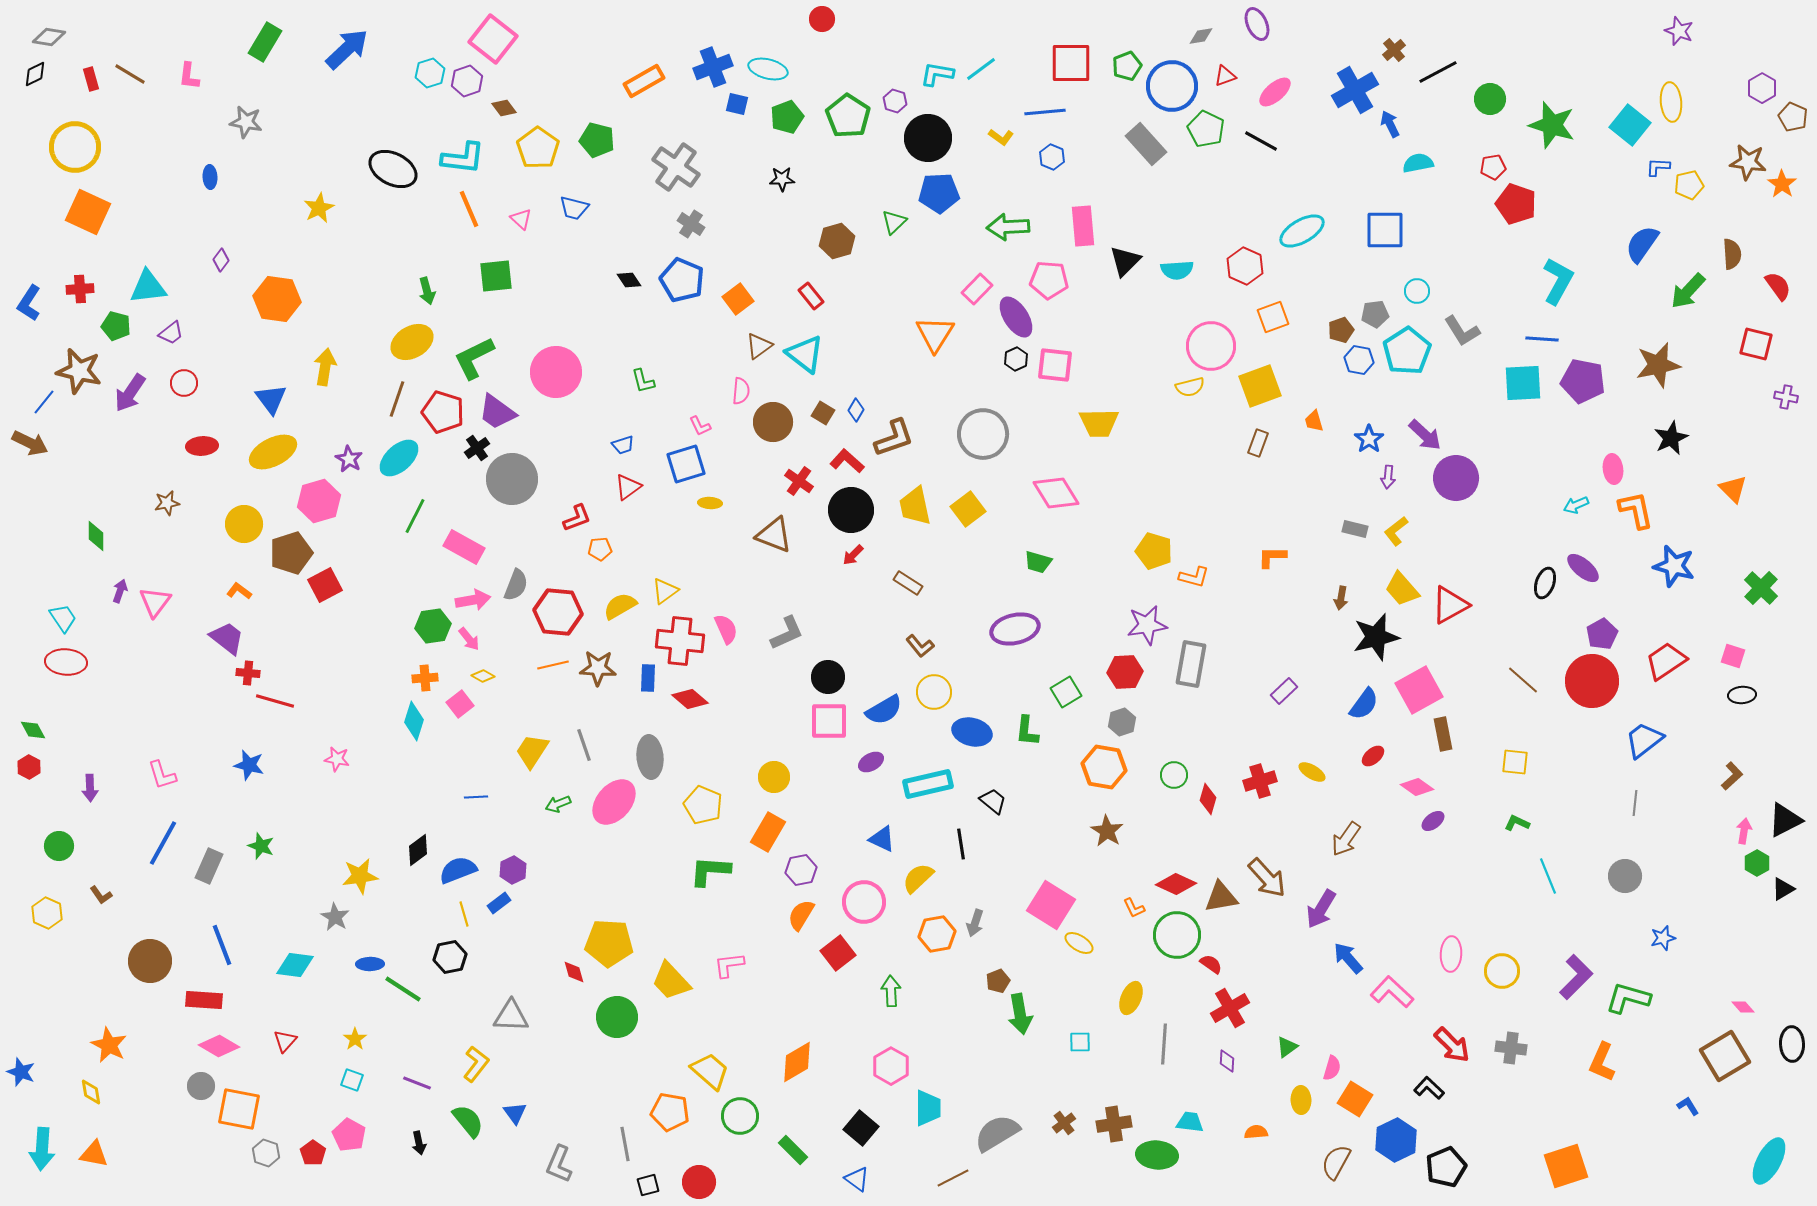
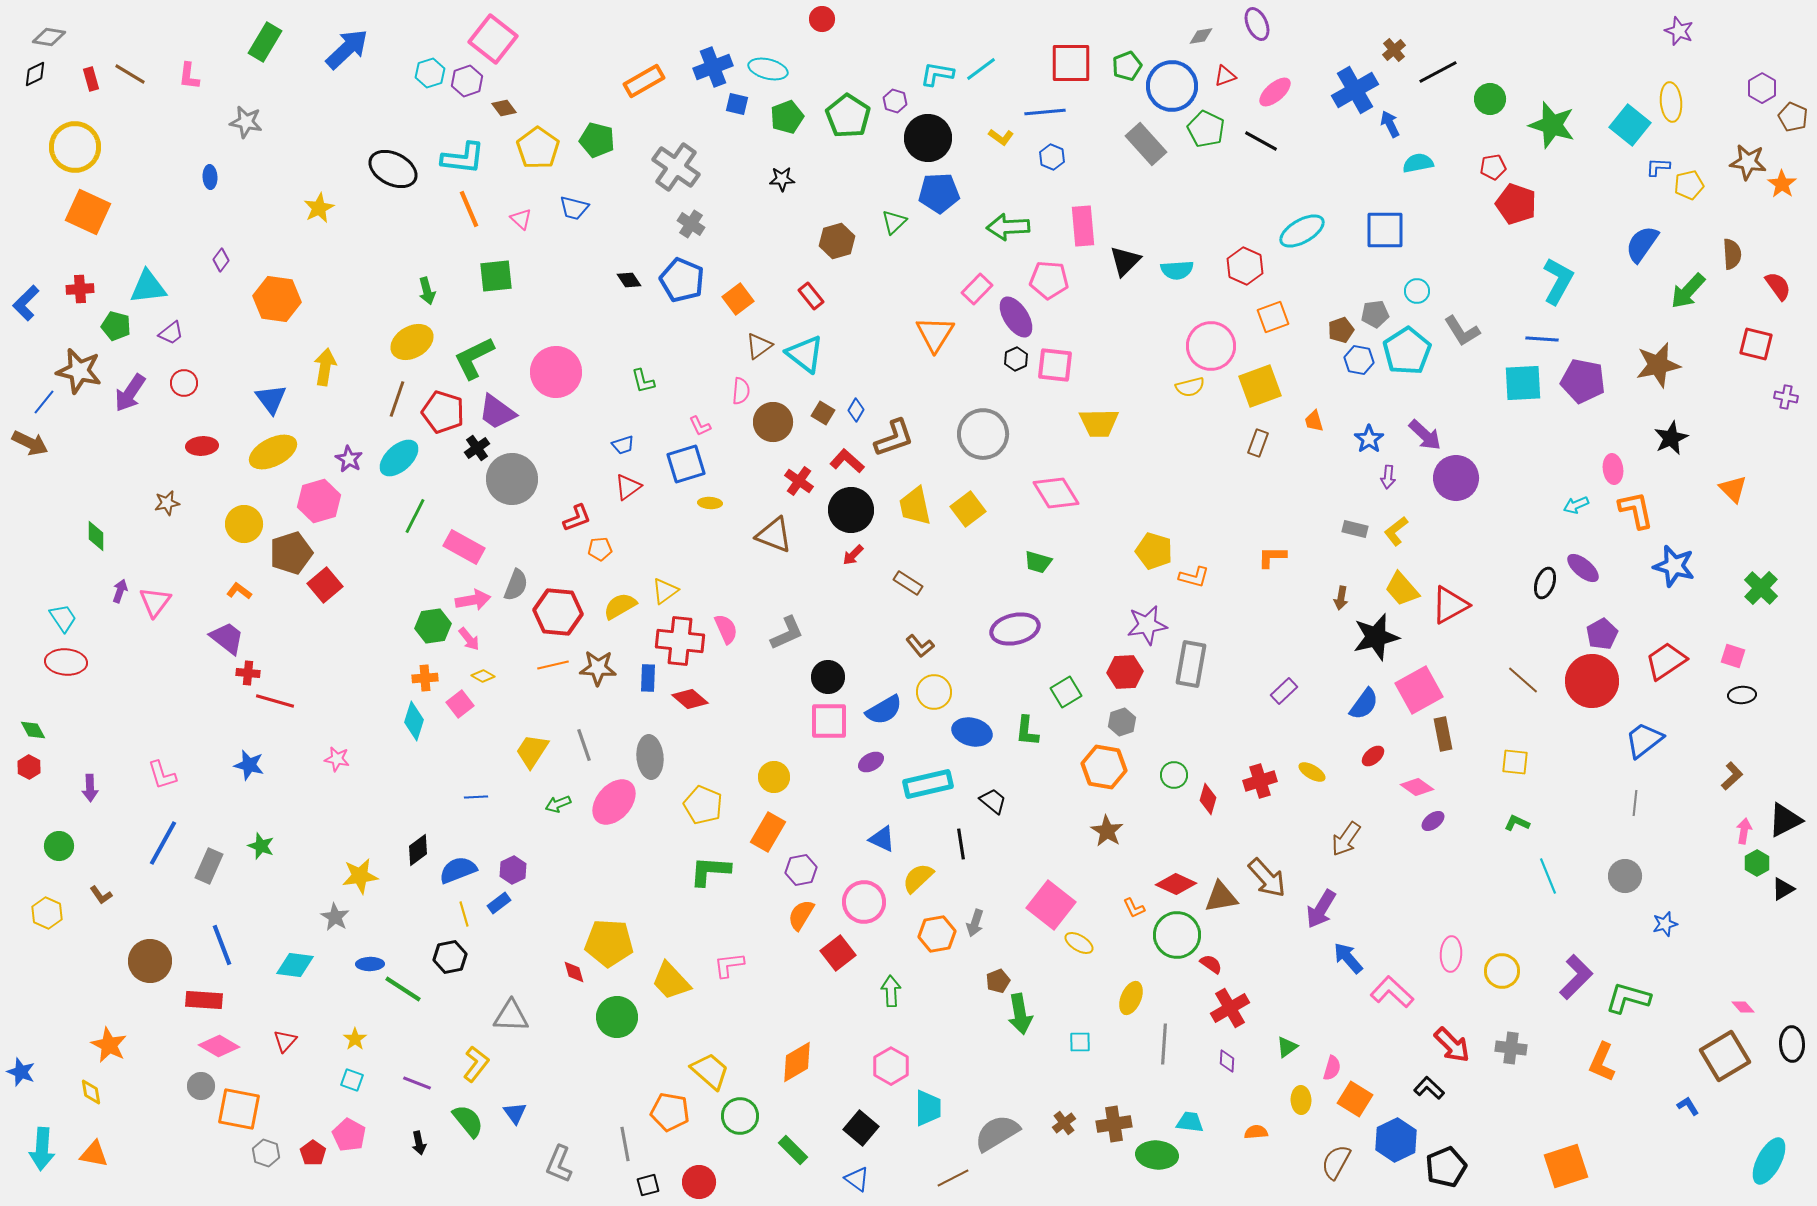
blue L-shape at (29, 303): moved 3 px left; rotated 12 degrees clockwise
red square at (325, 585): rotated 12 degrees counterclockwise
pink square at (1051, 905): rotated 6 degrees clockwise
blue star at (1663, 938): moved 2 px right, 14 px up
